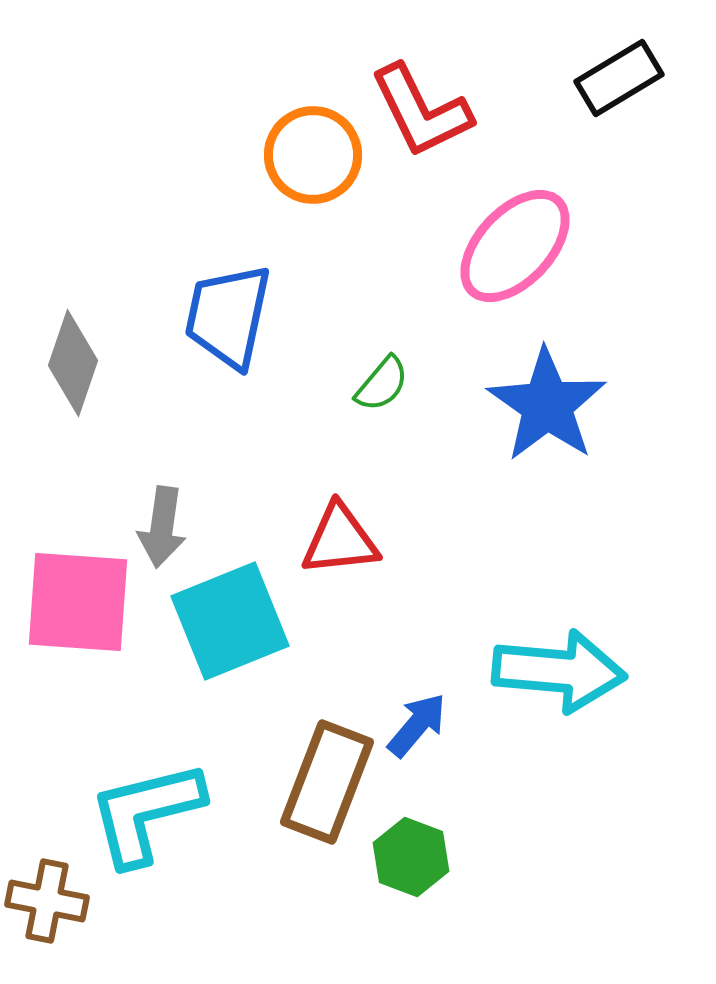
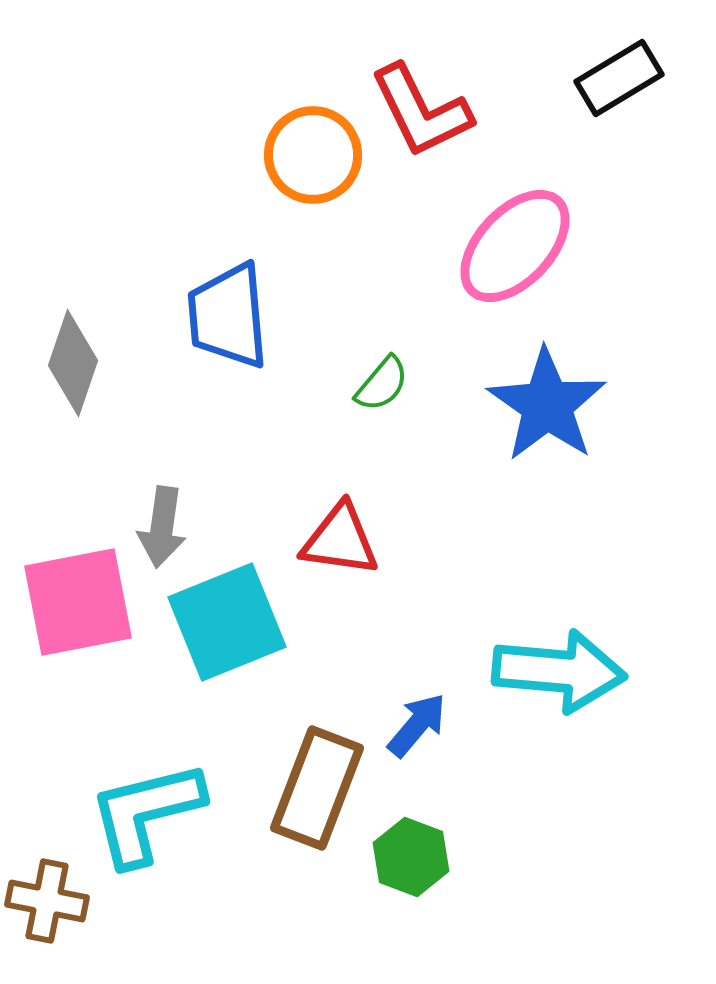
blue trapezoid: rotated 17 degrees counterclockwise
red triangle: rotated 14 degrees clockwise
pink square: rotated 15 degrees counterclockwise
cyan square: moved 3 px left, 1 px down
brown rectangle: moved 10 px left, 6 px down
